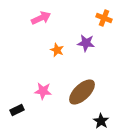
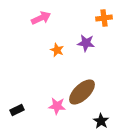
orange cross: rotated 28 degrees counterclockwise
pink star: moved 14 px right, 15 px down
